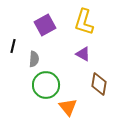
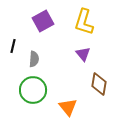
purple square: moved 2 px left, 4 px up
purple triangle: rotated 21 degrees clockwise
green circle: moved 13 px left, 5 px down
